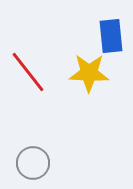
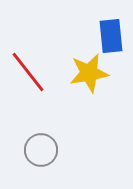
yellow star: rotated 12 degrees counterclockwise
gray circle: moved 8 px right, 13 px up
